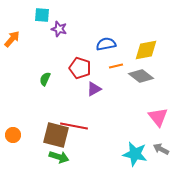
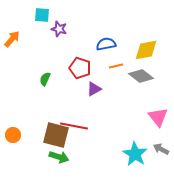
cyan star: rotated 20 degrees clockwise
